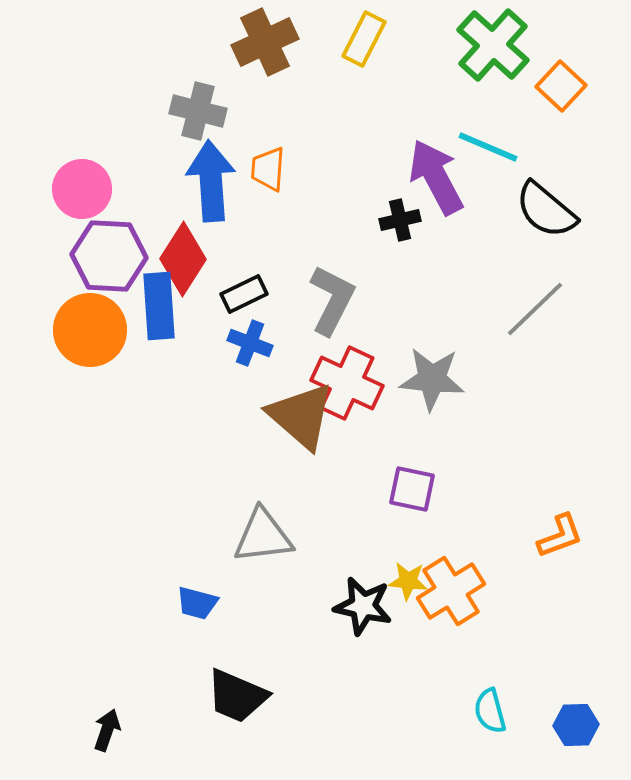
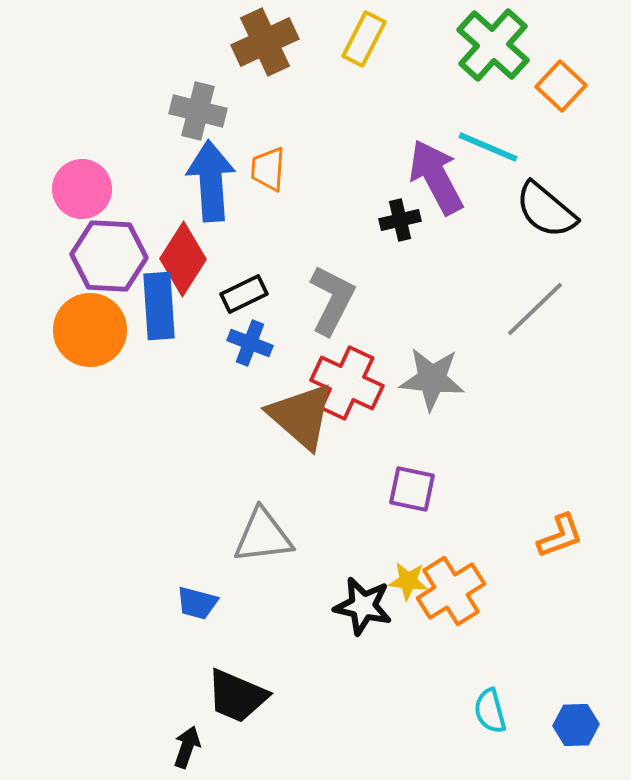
black arrow: moved 80 px right, 17 px down
